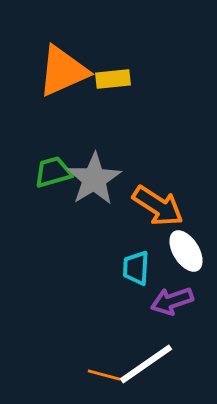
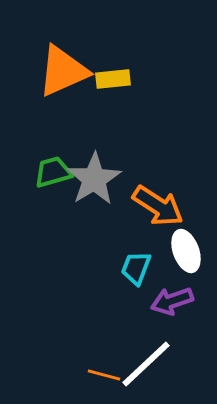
white ellipse: rotated 12 degrees clockwise
cyan trapezoid: rotated 18 degrees clockwise
white line: rotated 8 degrees counterclockwise
